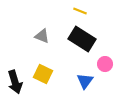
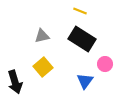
gray triangle: rotated 35 degrees counterclockwise
yellow square: moved 7 px up; rotated 24 degrees clockwise
